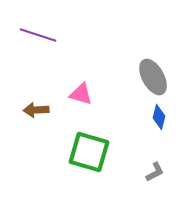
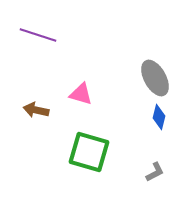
gray ellipse: moved 2 px right, 1 px down
brown arrow: rotated 15 degrees clockwise
